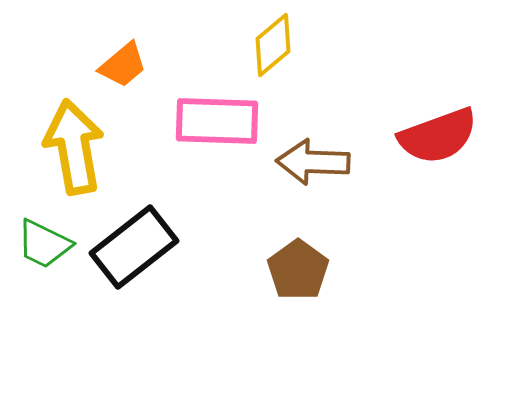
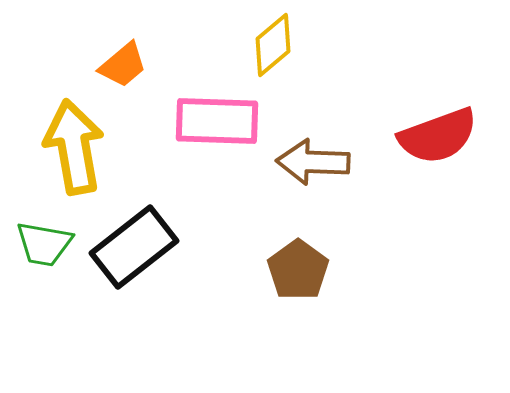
green trapezoid: rotated 16 degrees counterclockwise
